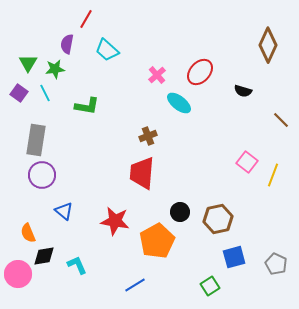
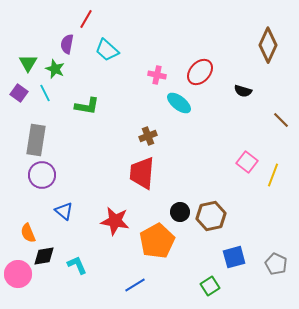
green star: rotated 30 degrees clockwise
pink cross: rotated 36 degrees counterclockwise
brown hexagon: moved 7 px left, 3 px up
